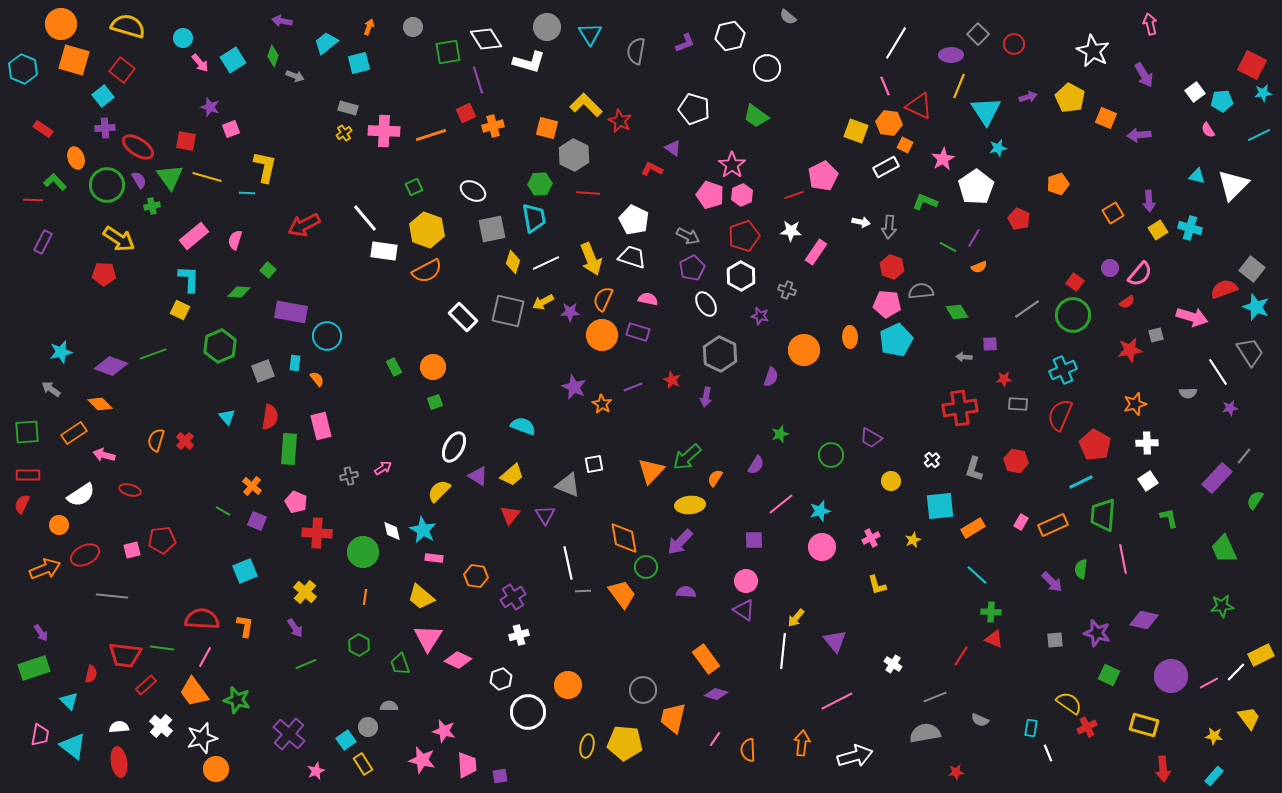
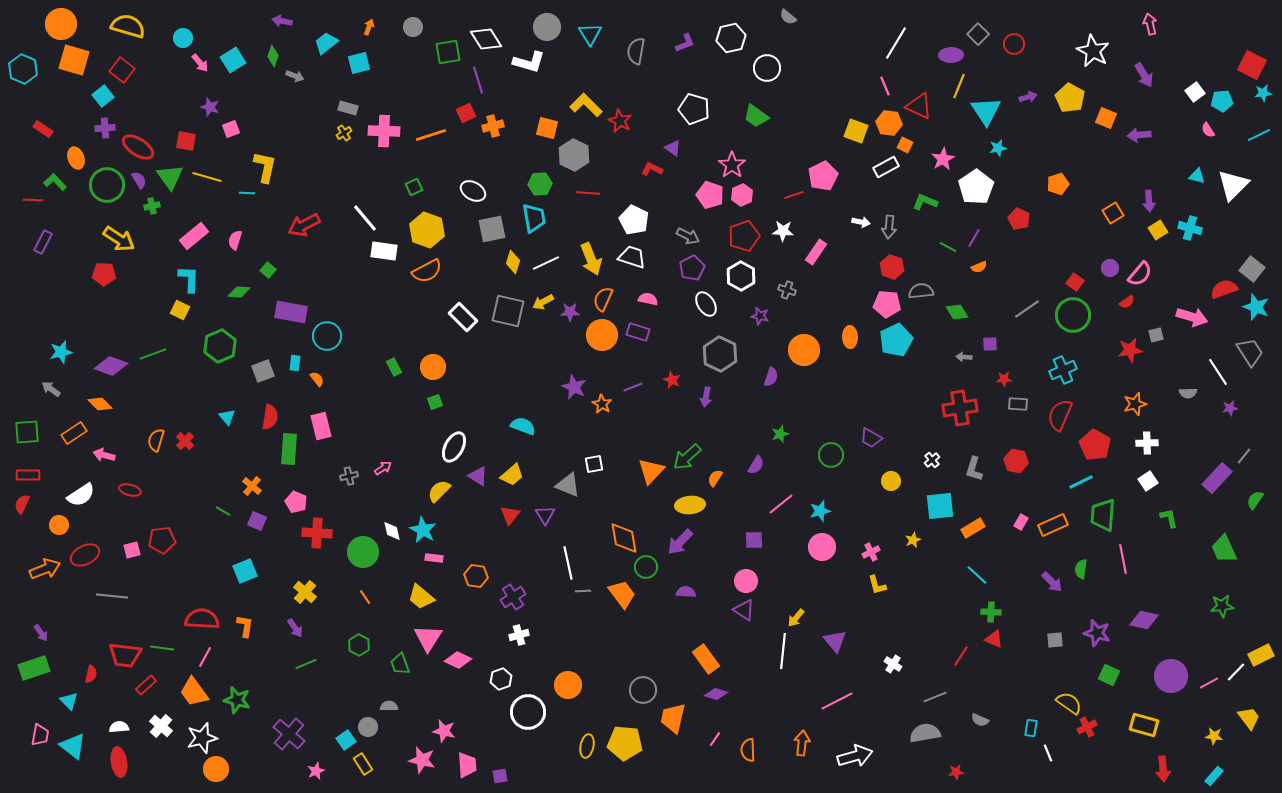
white hexagon at (730, 36): moved 1 px right, 2 px down
white star at (791, 231): moved 8 px left
pink cross at (871, 538): moved 14 px down
orange line at (365, 597): rotated 42 degrees counterclockwise
